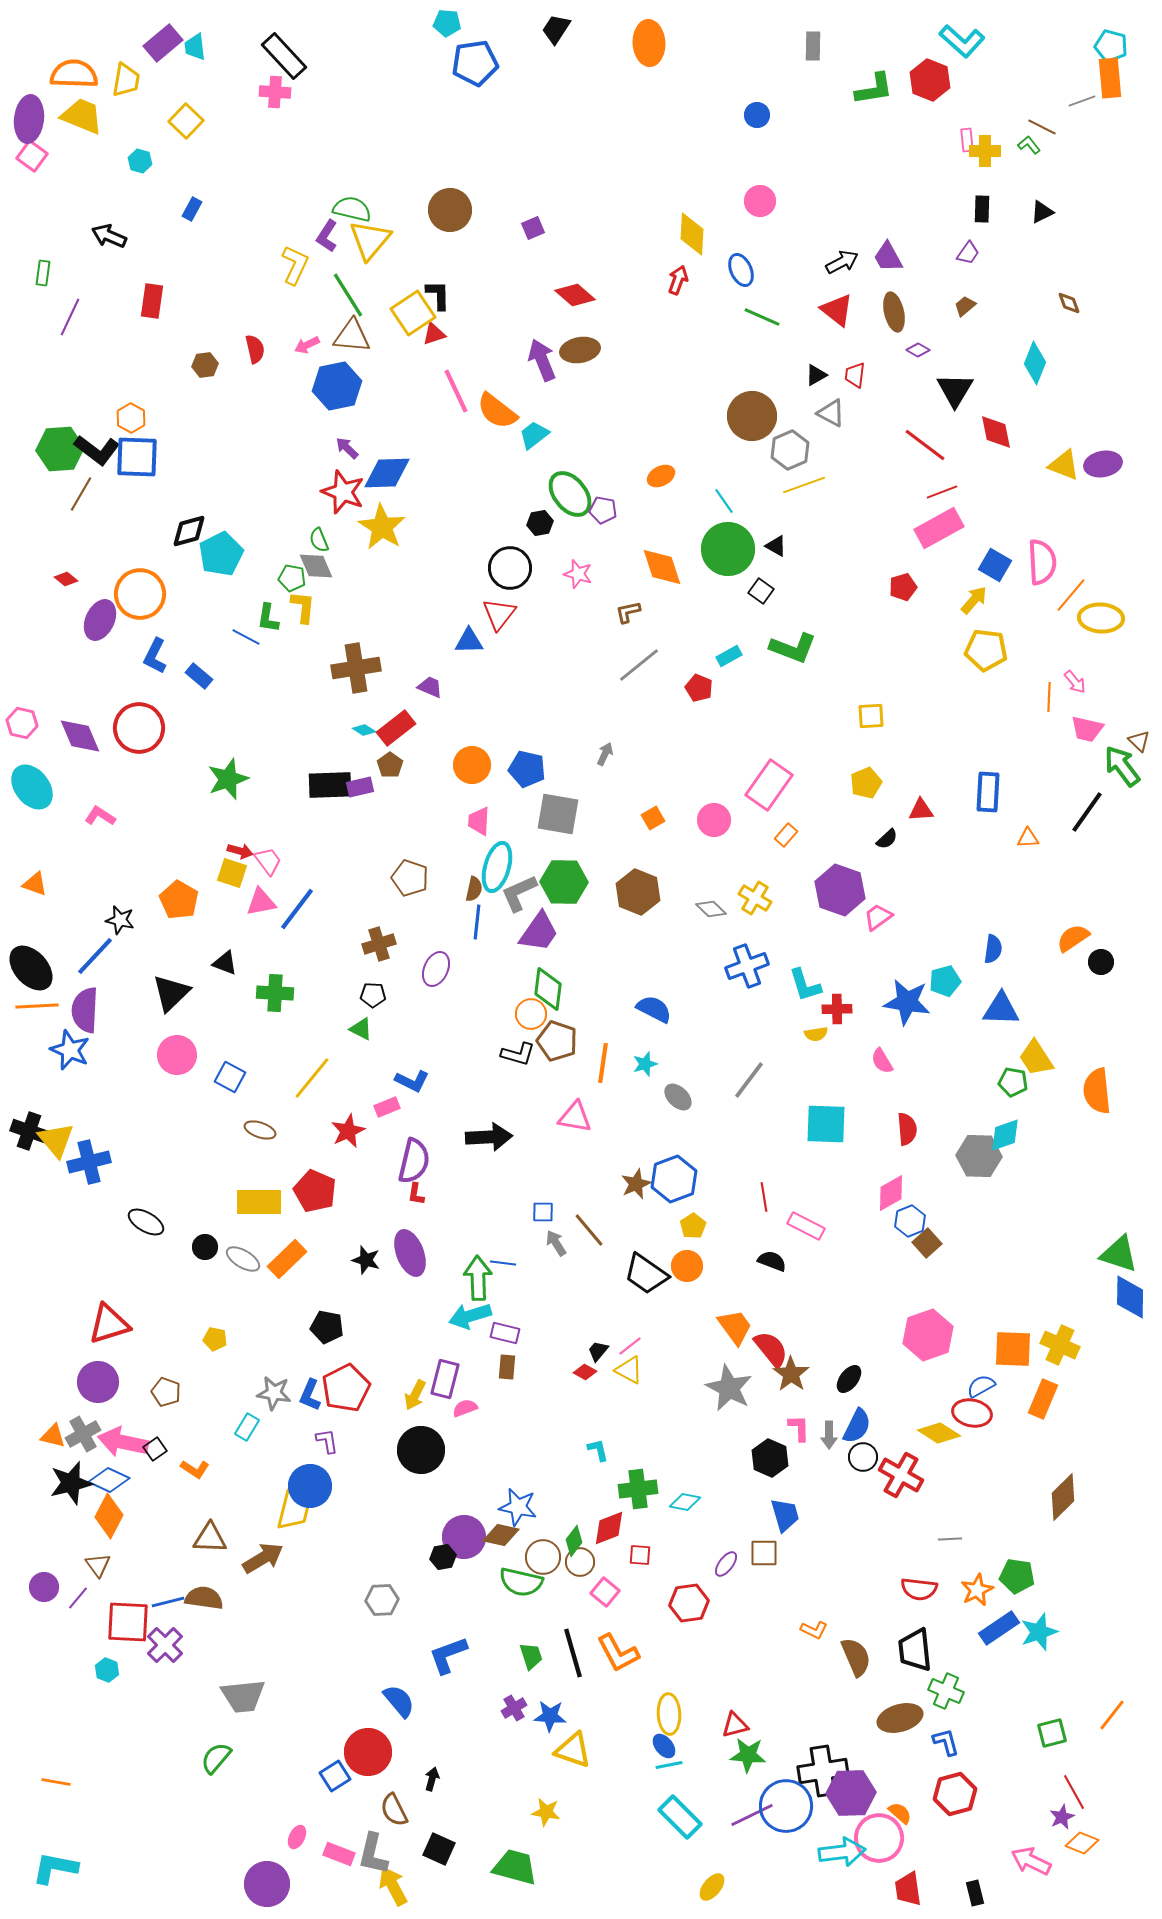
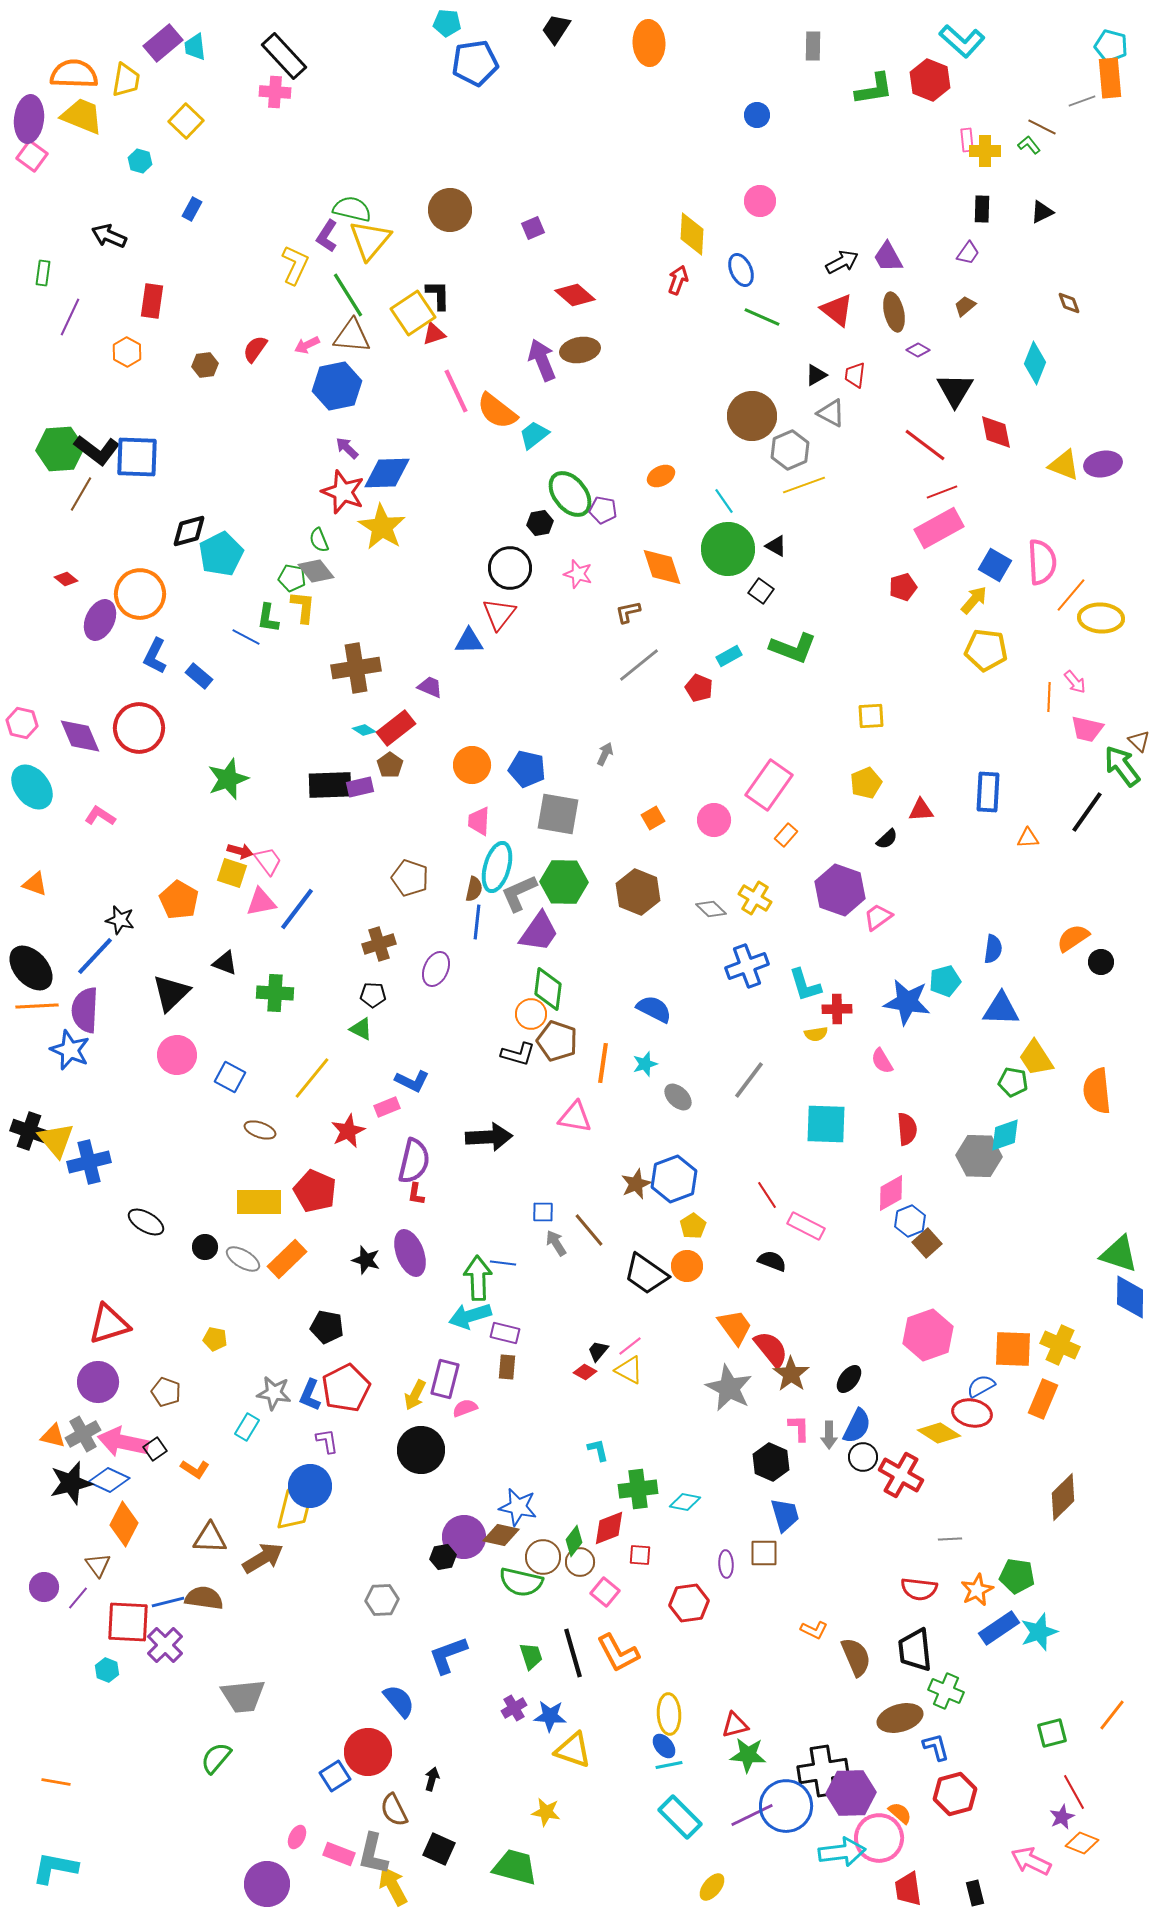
red semicircle at (255, 349): rotated 132 degrees counterclockwise
orange hexagon at (131, 418): moved 4 px left, 66 px up
gray diamond at (316, 566): moved 5 px down; rotated 15 degrees counterclockwise
red line at (764, 1197): moved 3 px right, 2 px up; rotated 24 degrees counterclockwise
black hexagon at (770, 1458): moved 1 px right, 4 px down
orange diamond at (109, 1516): moved 15 px right, 8 px down
purple ellipse at (726, 1564): rotated 40 degrees counterclockwise
blue L-shape at (946, 1742): moved 10 px left, 5 px down
